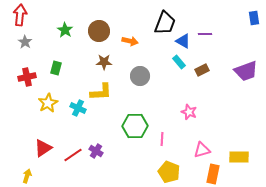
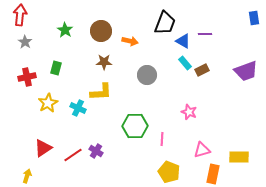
brown circle: moved 2 px right
cyan rectangle: moved 6 px right, 1 px down
gray circle: moved 7 px right, 1 px up
